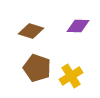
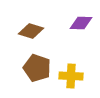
purple diamond: moved 3 px right, 3 px up
yellow cross: rotated 35 degrees clockwise
